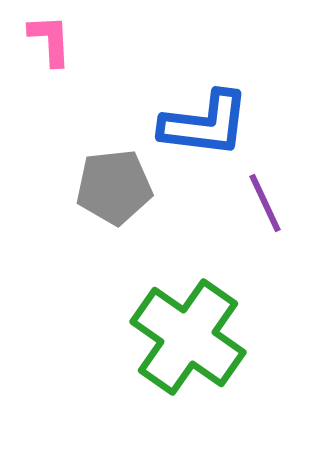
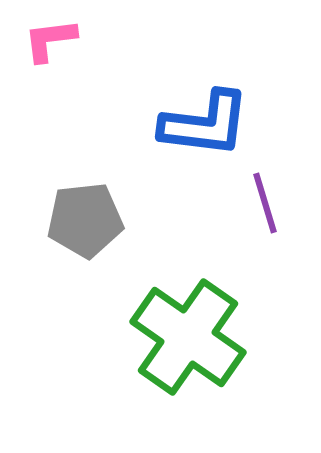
pink L-shape: rotated 94 degrees counterclockwise
gray pentagon: moved 29 px left, 33 px down
purple line: rotated 8 degrees clockwise
